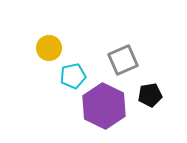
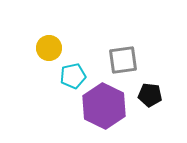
gray square: rotated 16 degrees clockwise
black pentagon: rotated 15 degrees clockwise
